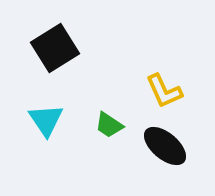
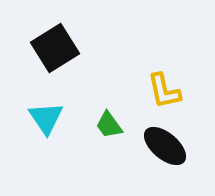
yellow L-shape: rotated 12 degrees clockwise
cyan triangle: moved 2 px up
green trapezoid: rotated 20 degrees clockwise
